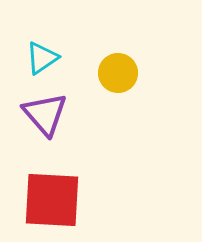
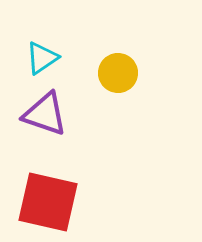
purple triangle: rotated 30 degrees counterclockwise
red square: moved 4 px left, 2 px down; rotated 10 degrees clockwise
